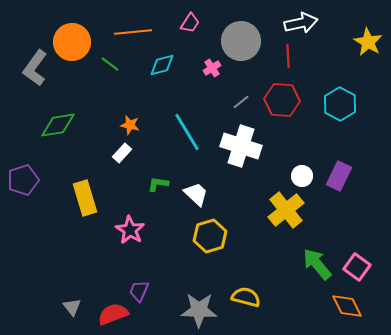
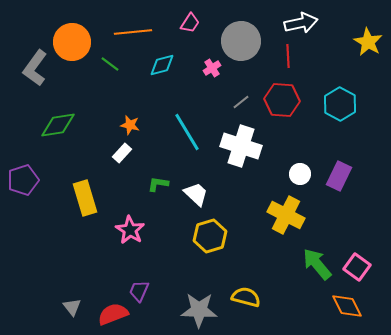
white circle: moved 2 px left, 2 px up
yellow cross: moved 5 px down; rotated 24 degrees counterclockwise
